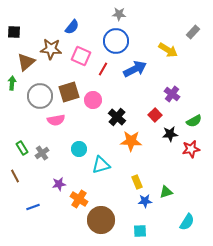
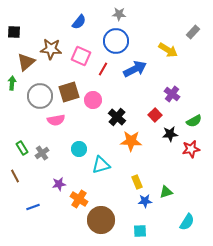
blue semicircle: moved 7 px right, 5 px up
